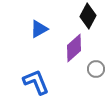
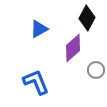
black diamond: moved 1 px left, 2 px down
purple diamond: moved 1 px left
gray circle: moved 1 px down
